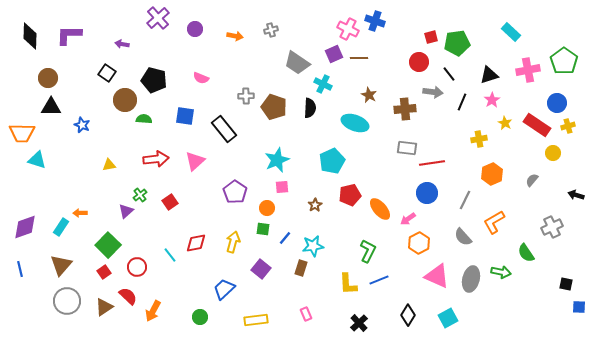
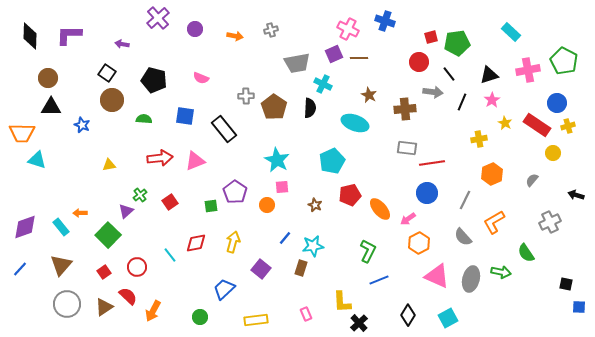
blue cross at (375, 21): moved 10 px right
green pentagon at (564, 61): rotated 8 degrees counterclockwise
gray trapezoid at (297, 63): rotated 44 degrees counterclockwise
brown circle at (125, 100): moved 13 px left
brown pentagon at (274, 107): rotated 15 degrees clockwise
red arrow at (156, 159): moved 4 px right, 1 px up
cyan star at (277, 160): rotated 20 degrees counterclockwise
pink triangle at (195, 161): rotated 20 degrees clockwise
brown star at (315, 205): rotated 16 degrees counterclockwise
orange circle at (267, 208): moved 3 px up
cyan rectangle at (61, 227): rotated 72 degrees counterclockwise
gray cross at (552, 227): moved 2 px left, 5 px up
green square at (263, 229): moved 52 px left, 23 px up; rotated 16 degrees counterclockwise
green square at (108, 245): moved 10 px up
blue line at (20, 269): rotated 56 degrees clockwise
yellow L-shape at (348, 284): moved 6 px left, 18 px down
gray circle at (67, 301): moved 3 px down
